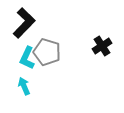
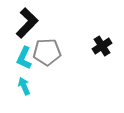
black L-shape: moved 3 px right
gray pentagon: rotated 20 degrees counterclockwise
cyan L-shape: moved 3 px left
